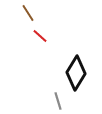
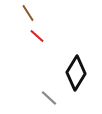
red line: moved 3 px left
gray line: moved 9 px left, 3 px up; rotated 30 degrees counterclockwise
